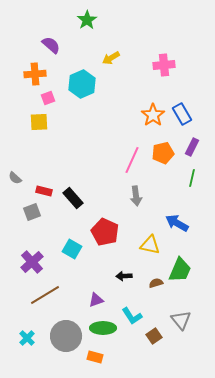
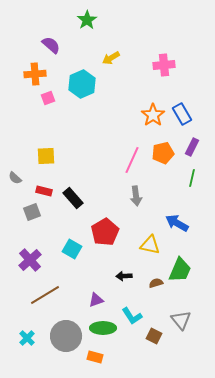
yellow square: moved 7 px right, 34 px down
red pentagon: rotated 16 degrees clockwise
purple cross: moved 2 px left, 2 px up
brown square: rotated 28 degrees counterclockwise
